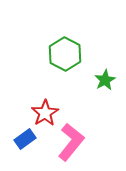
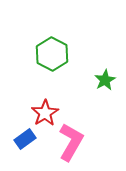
green hexagon: moved 13 px left
pink L-shape: rotated 9 degrees counterclockwise
